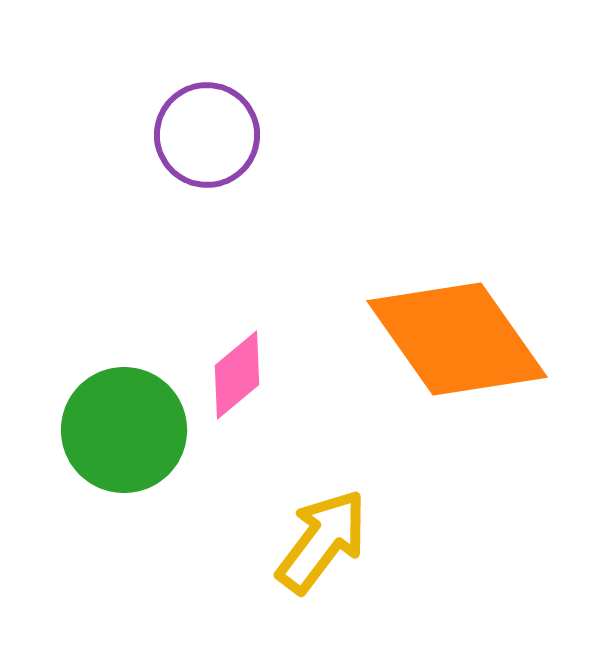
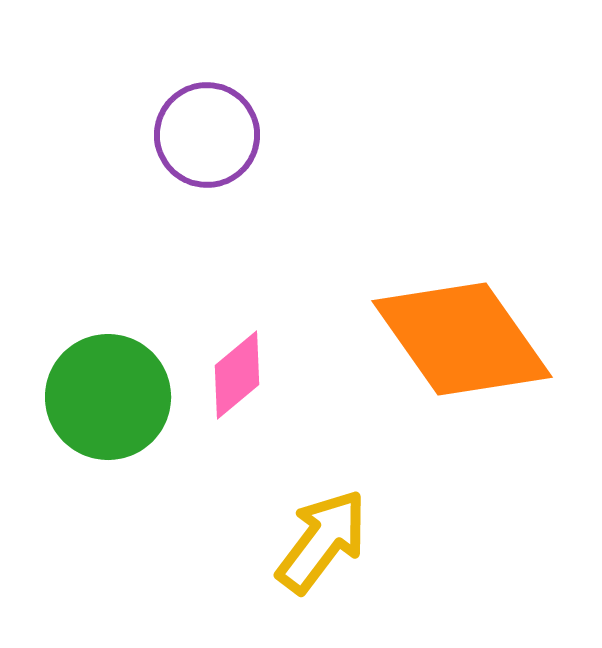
orange diamond: moved 5 px right
green circle: moved 16 px left, 33 px up
